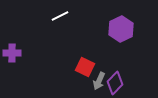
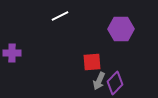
purple hexagon: rotated 25 degrees clockwise
red square: moved 7 px right, 5 px up; rotated 30 degrees counterclockwise
